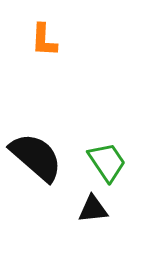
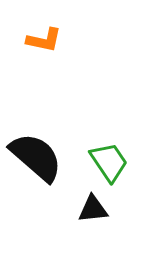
orange L-shape: rotated 81 degrees counterclockwise
green trapezoid: moved 2 px right
